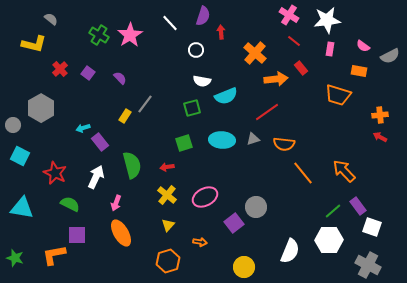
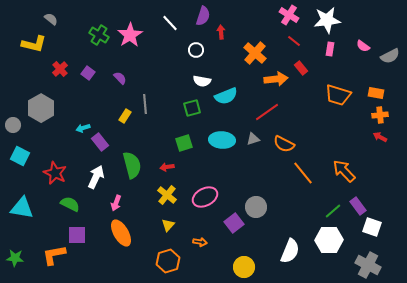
orange rectangle at (359, 71): moved 17 px right, 22 px down
gray line at (145, 104): rotated 42 degrees counterclockwise
orange semicircle at (284, 144): rotated 20 degrees clockwise
green star at (15, 258): rotated 12 degrees counterclockwise
